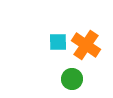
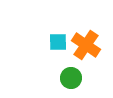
green circle: moved 1 px left, 1 px up
